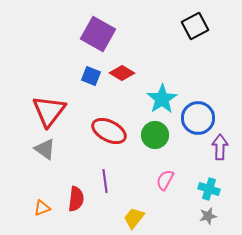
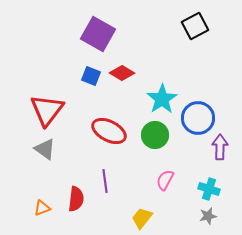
red triangle: moved 2 px left, 1 px up
yellow trapezoid: moved 8 px right
